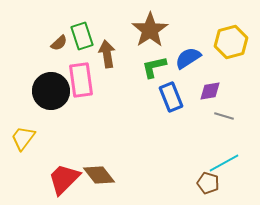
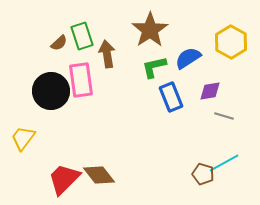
yellow hexagon: rotated 16 degrees counterclockwise
brown pentagon: moved 5 px left, 9 px up
